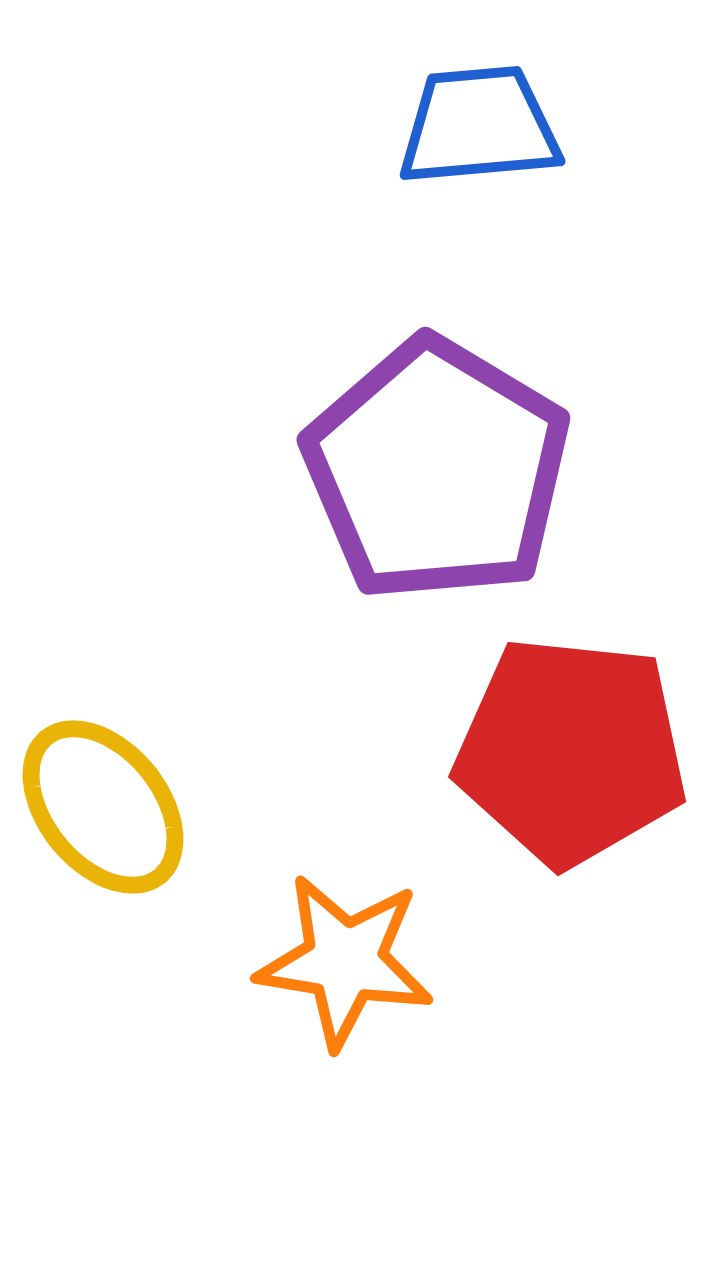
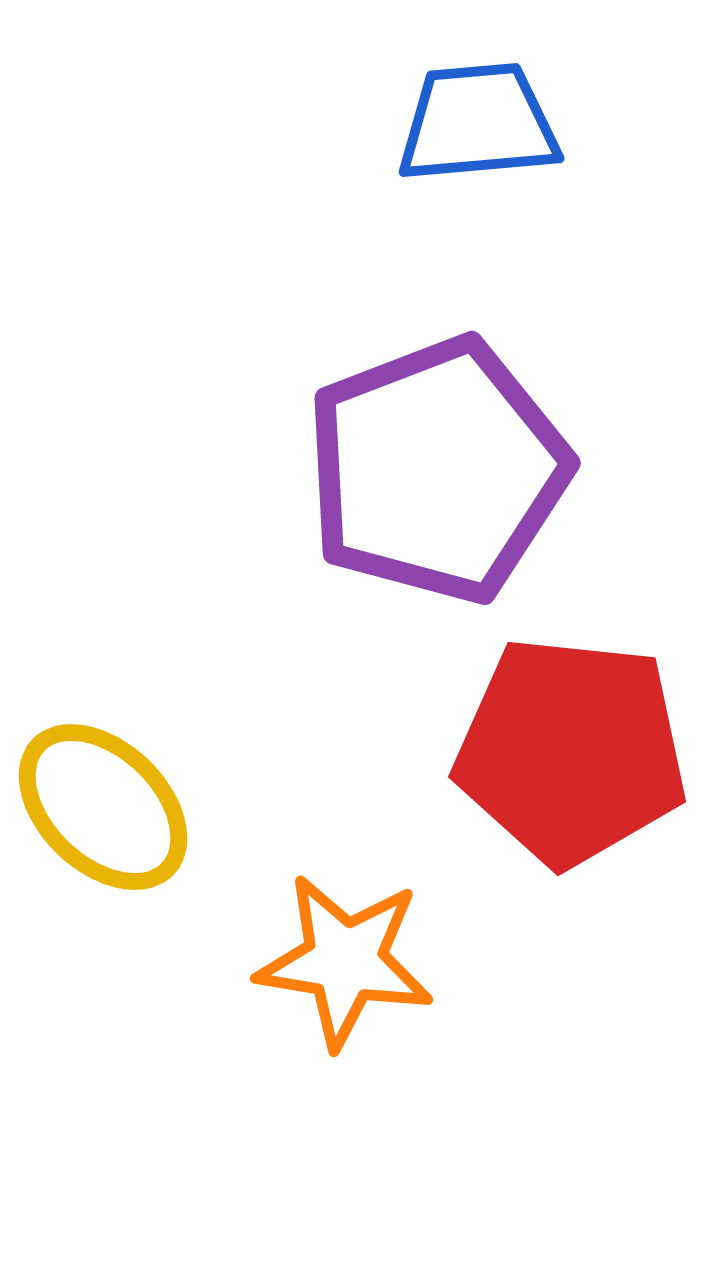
blue trapezoid: moved 1 px left, 3 px up
purple pentagon: rotated 20 degrees clockwise
yellow ellipse: rotated 7 degrees counterclockwise
